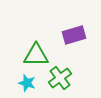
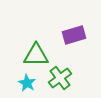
cyan star: rotated 12 degrees clockwise
